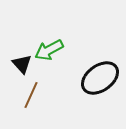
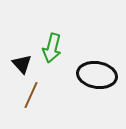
green arrow: moved 3 px right, 2 px up; rotated 48 degrees counterclockwise
black ellipse: moved 3 px left, 3 px up; rotated 45 degrees clockwise
